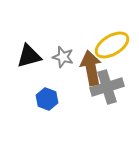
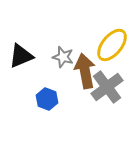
yellow ellipse: rotated 20 degrees counterclockwise
black triangle: moved 8 px left; rotated 8 degrees counterclockwise
brown arrow: moved 6 px left, 3 px down
gray cross: rotated 20 degrees counterclockwise
